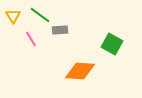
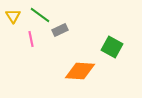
gray rectangle: rotated 21 degrees counterclockwise
pink line: rotated 21 degrees clockwise
green square: moved 3 px down
